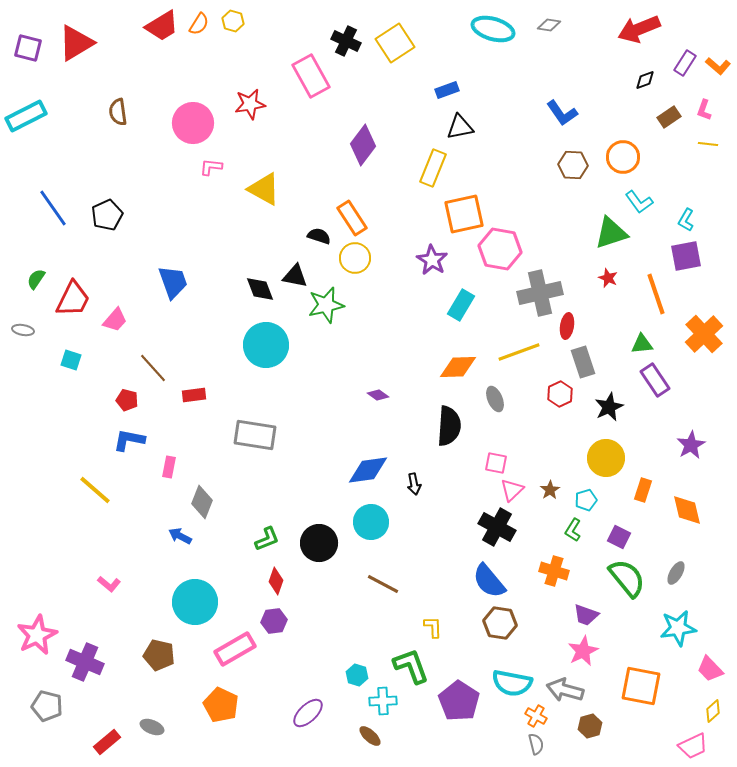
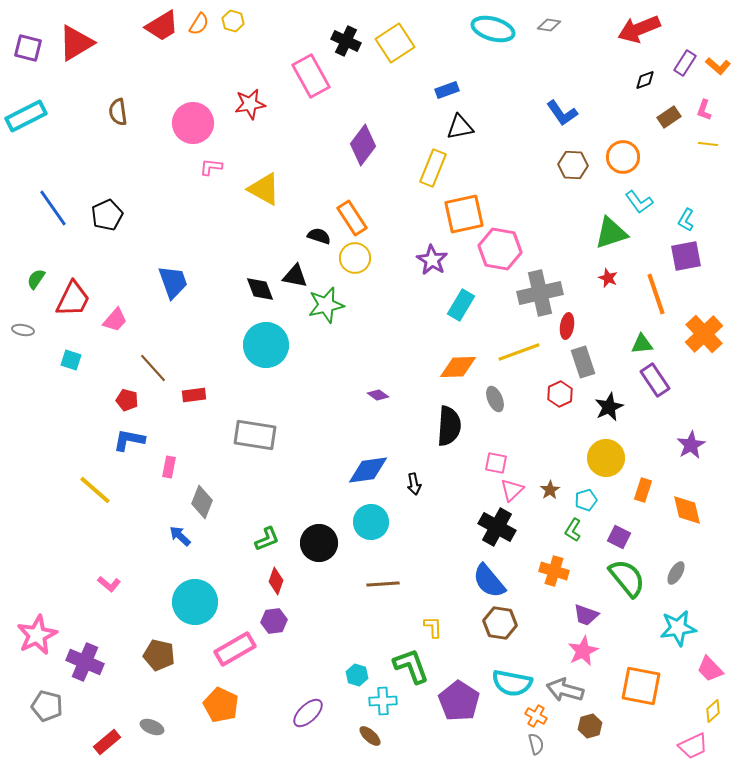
blue arrow at (180, 536): rotated 15 degrees clockwise
brown line at (383, 584): rotated 32 degrees counterclockwise
